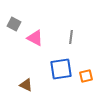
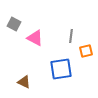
gray line: moved 1 px up
orange square: moved 25 px up
brown triangle: moved 2 px left, 3 px up
